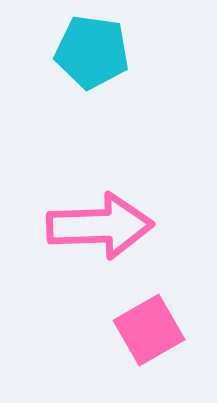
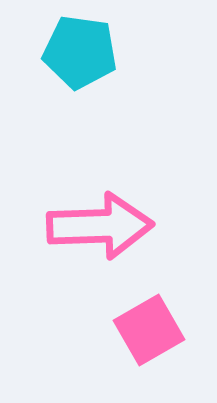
cyan pentagon: moved 12 px left
